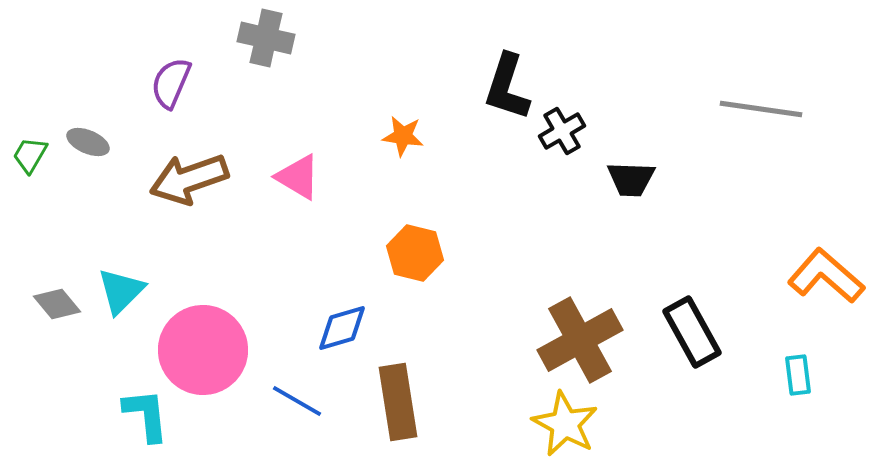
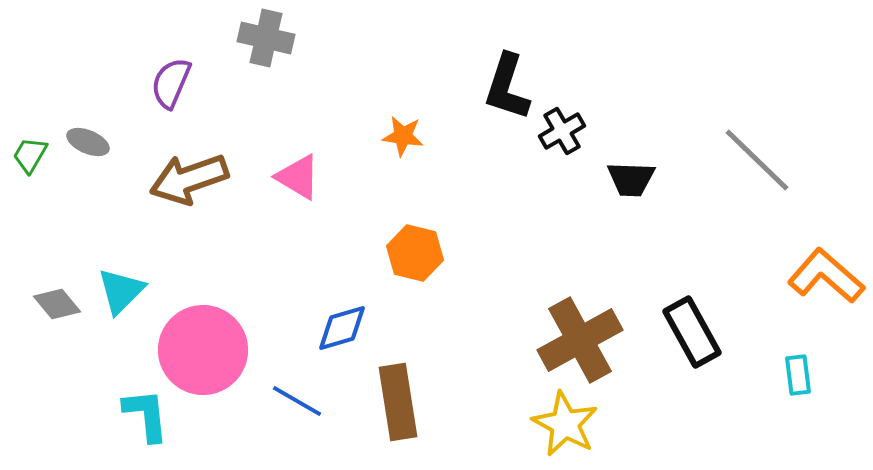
gray line: moved 4 px left, 51 px down; rotated 36 degrees clockwise
